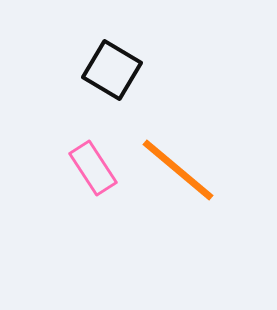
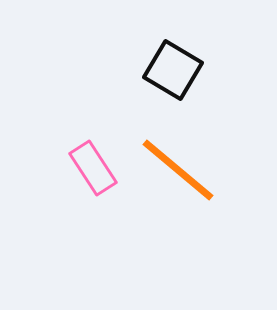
black square: moved 61 px right
